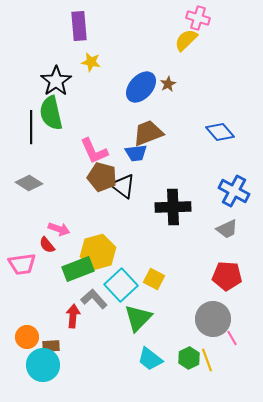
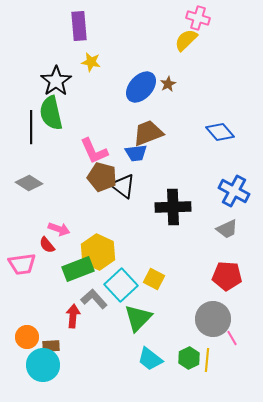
yellow hexagon: rotated 20 degrees counterclockwise
yellow line: rotated 25 degrees clockwise
